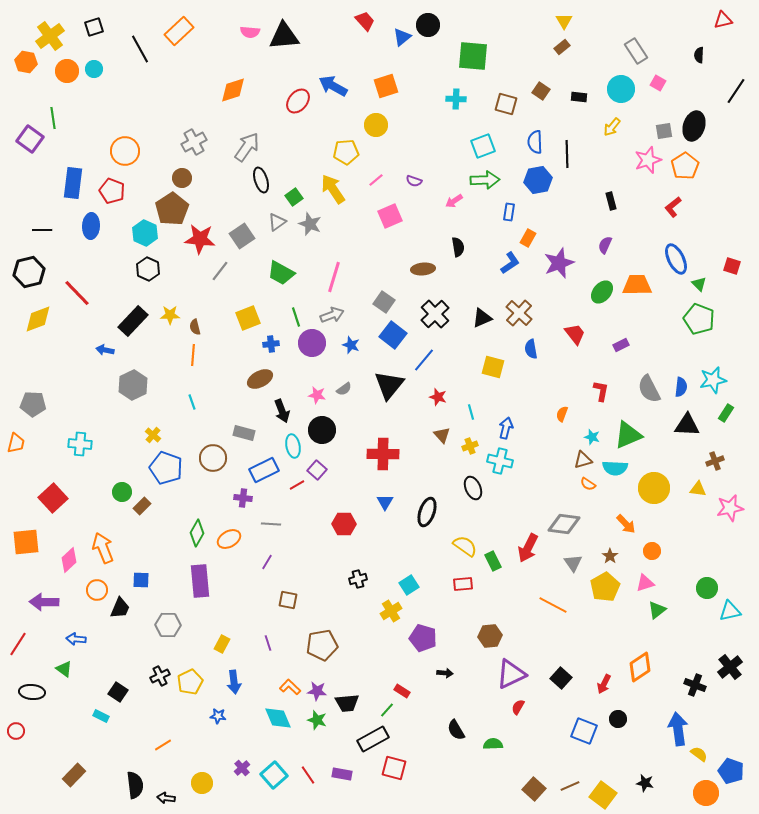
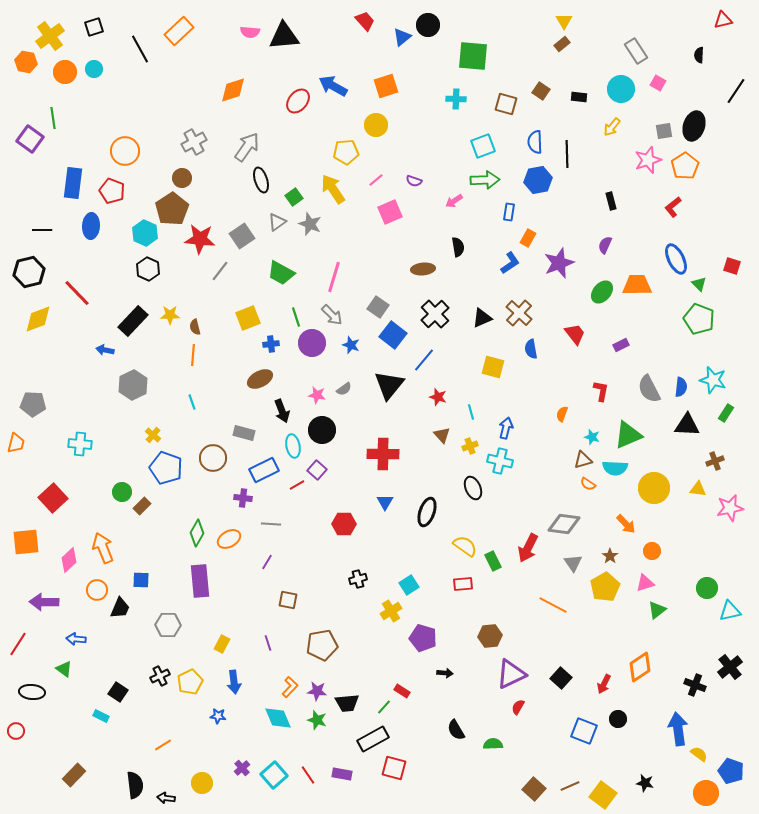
brown rectangle at (562, 47): moved 3 px up
orange circle at (67, 71): moved 2 px left, 1 px down
pink square at (390, 216): moved 4 px up
gray square at (384, 302): moved 6 px left, 5 px down
gray arrow at (332, 315): rotated 65 degrees clockwise
cyan star at (713, 380): rotated 28 degrees clockwise
orange L-shape at (290, 687): rotated 90 degrees clockwise
green line at (387, 710): moved 3 px left, 3 px up
